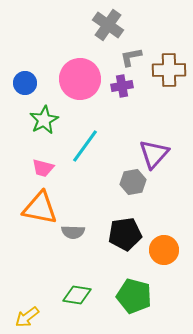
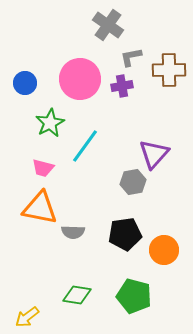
green star: moved 6 px right, 3 px down
